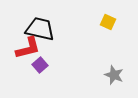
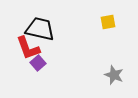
yellow square: rotated 35 degrees counterclockwise
red L-shape: rotated 84 degrees clockwise
purple square: moved 2 px left, 2 px up
